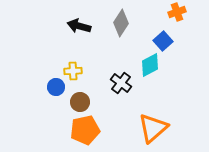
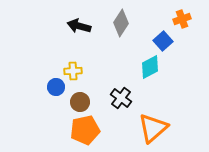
orange cross: moved 5 px right, 7 px down
cyan diamond: moved 2 px down
black cross: moved 15 px down
